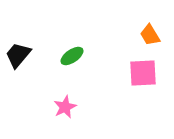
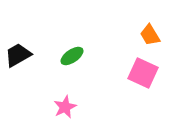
black trapezoid: rotated 20 degrees clockwise
pink square: rotated 28 degrees clockwise
